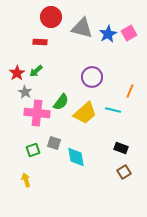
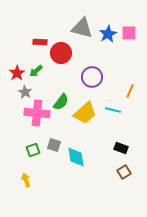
red circle: moved 10 px right, 36 px down
pink square: rotated 28 degrees clockwise
gray square: moved 2 px down
